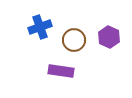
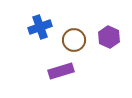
purple rectangle: rotated 25 degrees counterclockwise
